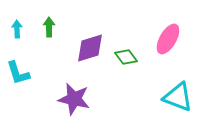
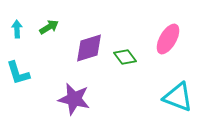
green arrow: rotated 60 degrees clockwise
purple diamond: moved 1 px left
green diamond: moved 1 px left
